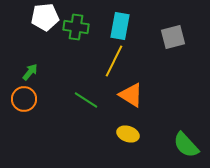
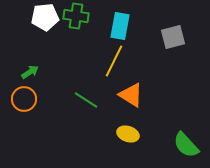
green cross: moved 11 px up
green arrow: rotated 18 degrees clockwise
